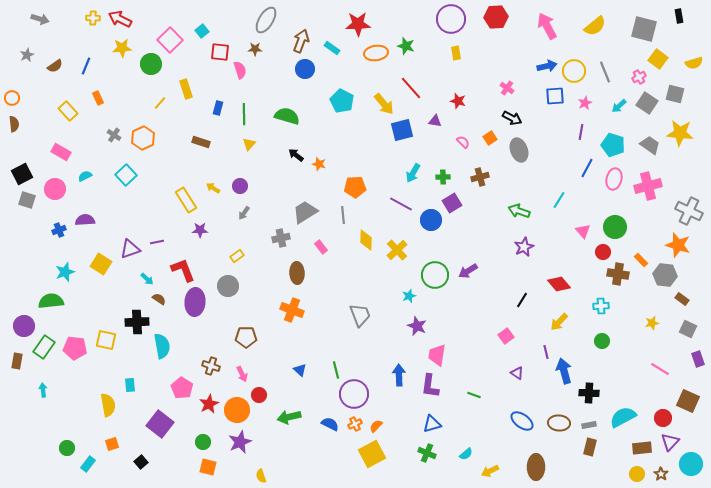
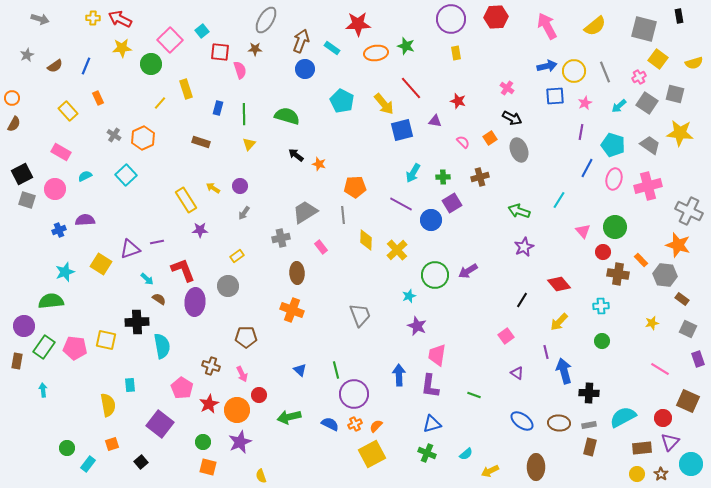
brown semicircle at (14, 124): rotated 35 degrees clockwise
